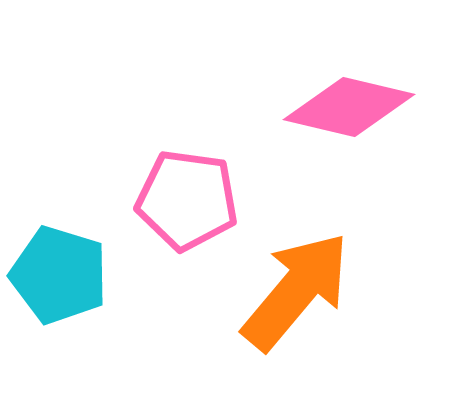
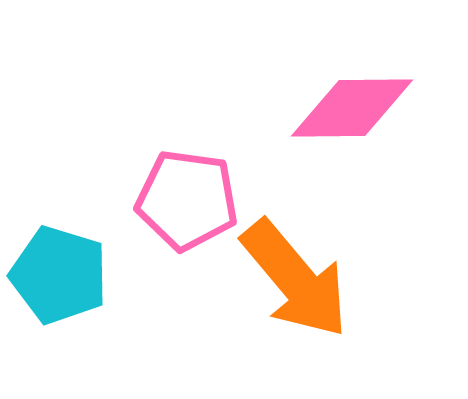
pink diamond: moved 3 px right, 1 px down; rotated 14 degrees counterclockwise
orange arrow: moved 1 px left, 12 px up; rotated 100 degrees clockwise
